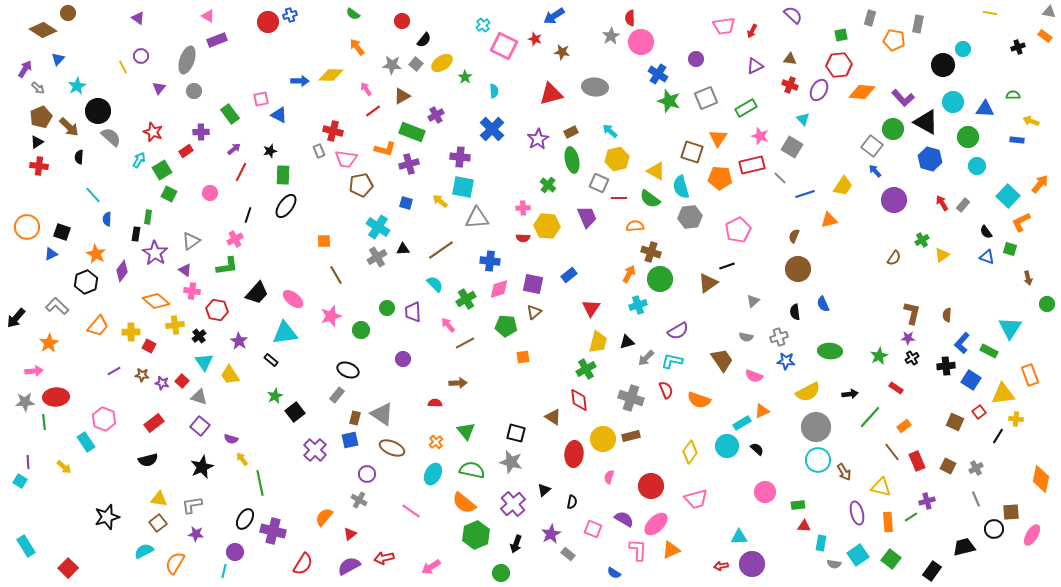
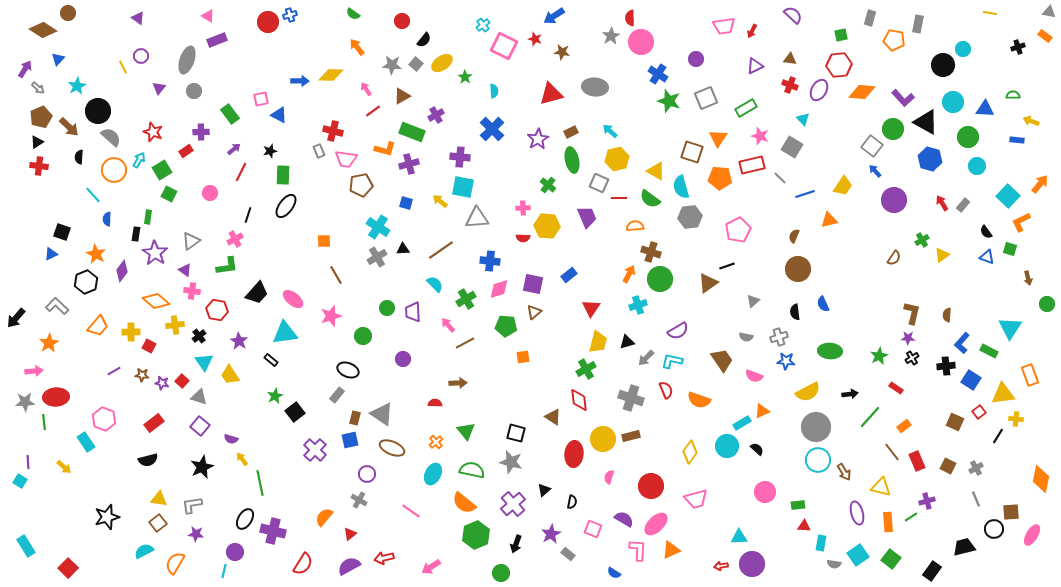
orange circle at (27, 227): moved 87 px right, 57 px up
green circle at (361, 330): moved 2 px right, 6 px down
